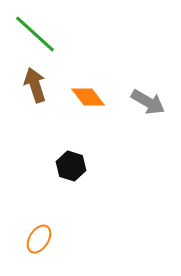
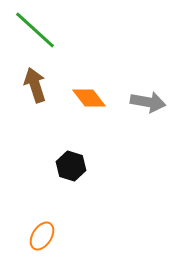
green line: moved 4 px up
orange diamond: moved 1 px right, 1 px down
gray arrow: rotated 20 degrees counterclockwise
orange ellipse: moved 3 px right, 3 px up
